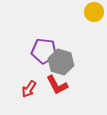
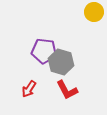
red L-shape: moved 10 px right, 5 px down
